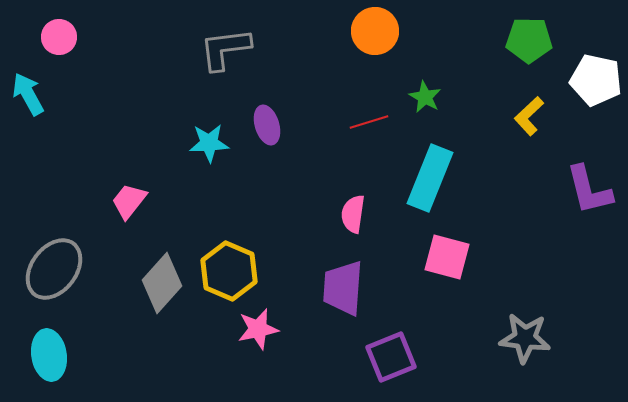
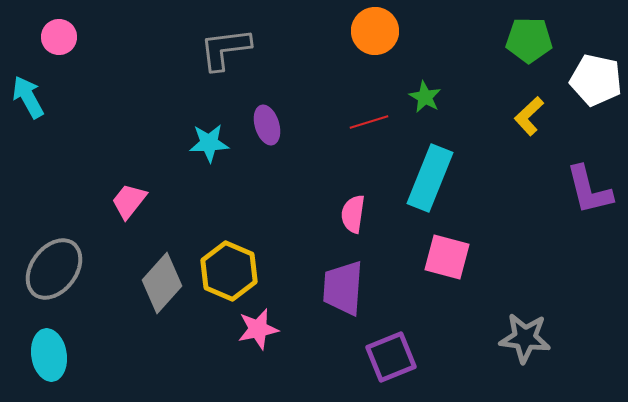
cyan arrow: moved 3 px down
